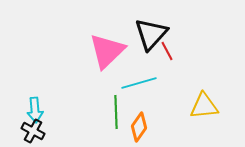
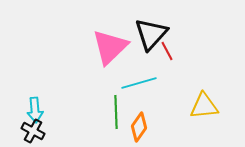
pink triangle: moved 3 px right, 4 px up
